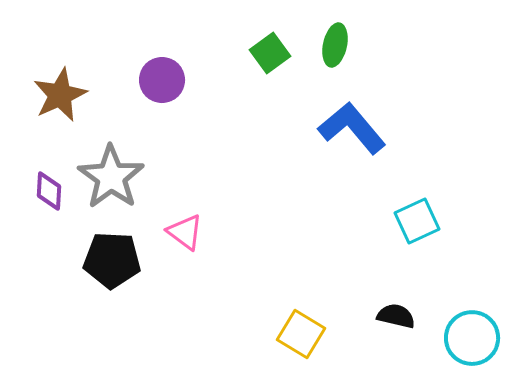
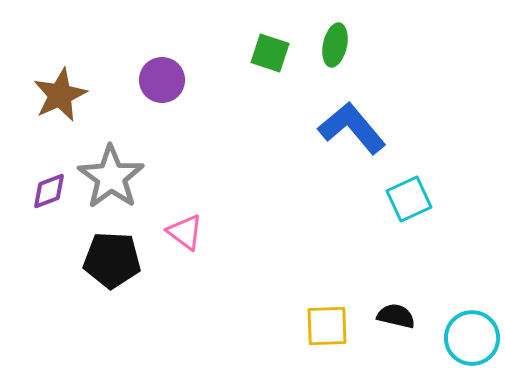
green square: rotated 36 degrees counterclockwise
purple diamond: rotated 66 degrees clockwise
cyan square: moved 8 px left, 22 px up
yellow square: moved 26 px right, 8 px up; rotated 33 degrees counterclockwise
